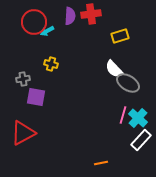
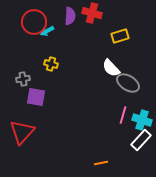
red cross: moved 1 px right, 1 px up; rotated 24 degrees clockwise
white semicircle: moved 3 px left, 1 px up
cyan cross: moved 4 px right, 2 px down; rotated 24 degrees counterclockwise
red triangle: moved 1 px left, 1 px up; rotated 20 degrees counterclockwise
